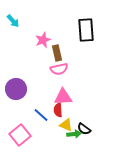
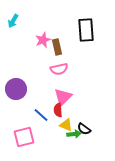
cyan arrow: rotated 72 degrees clockwise
brown rectangle: moved 6 px up
pink triangle: rotated 42 degrees counterclockwise
pink square: moved 4 px right, 2 px down; rotated 25 degrees clockwise
